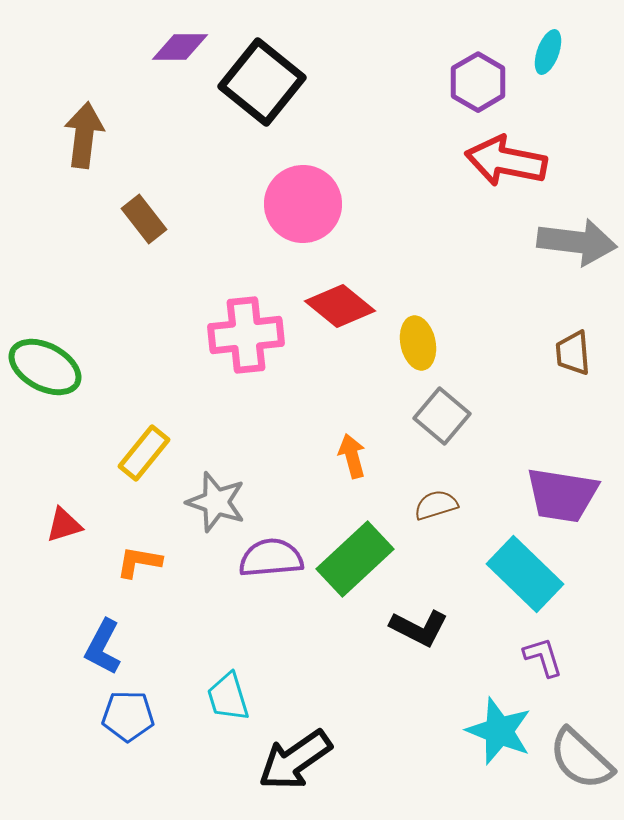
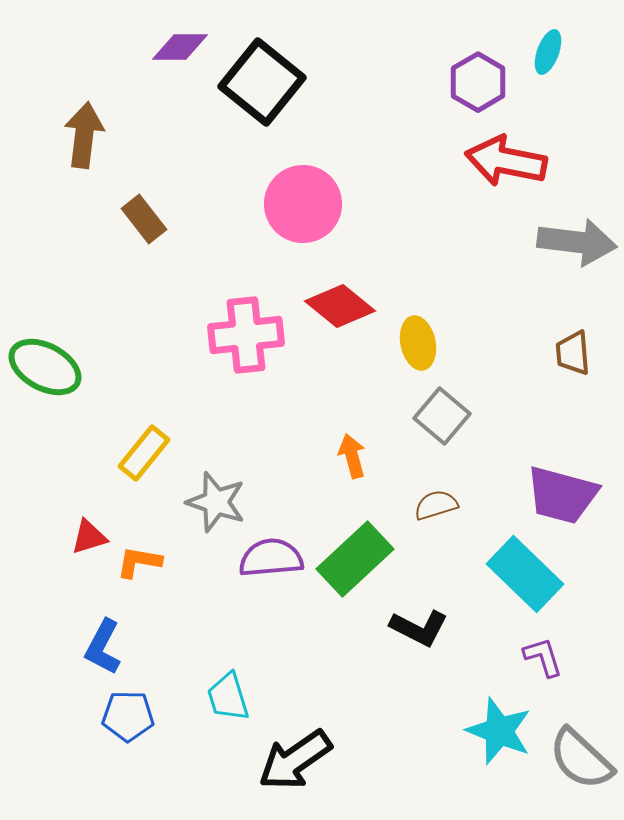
purple trapezoid: rotated 6 degrees clockwise
red triangle: moved 25 px right, 12 px down
